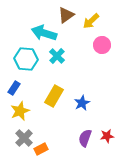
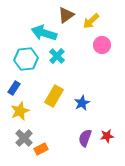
cyan hexagon: rotated 10 degrees counterclockwise
